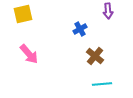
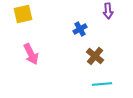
pink arrow: moved 2 px right; rotated 15 degrees clockwise
